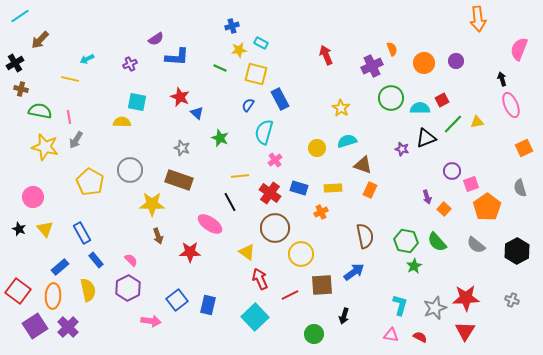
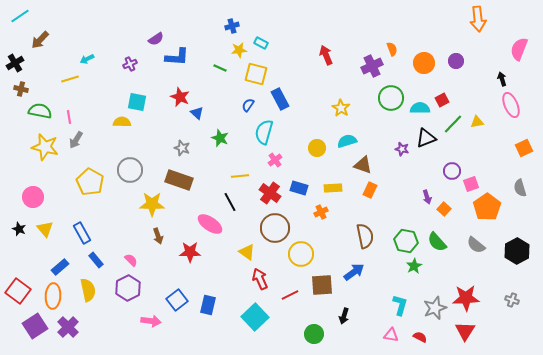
yellow line at (70, 79): rotated 30 degrees counterclockwise
